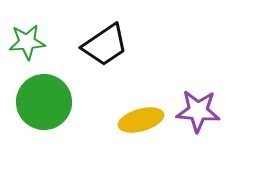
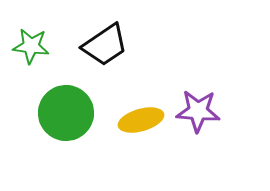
green star: moved 4 px right, 4 px down; rotated 12 degrees clockwise
green circle: moved 22 px right, 11 px down
